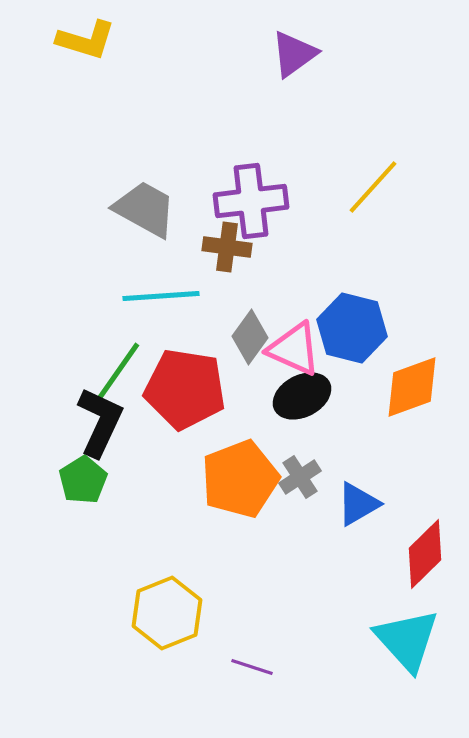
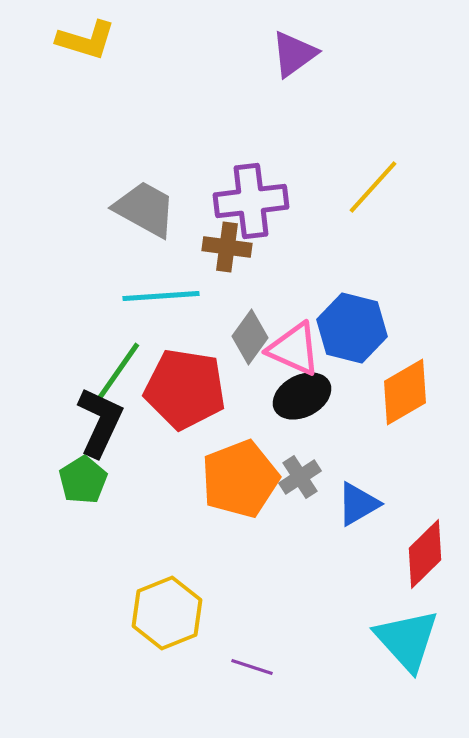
orange diamond: moved 7 px left, 5 px down; rotated 10 degrees counterclockwise
